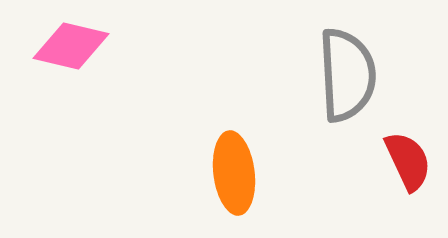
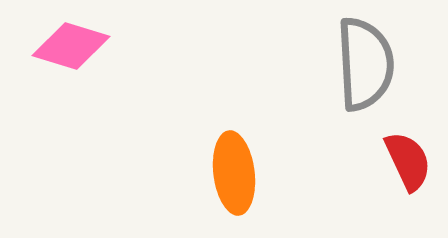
pink diamond: rotated 4 degrees clockwise
gray semicircle: moved 18 px right, 11 px up
